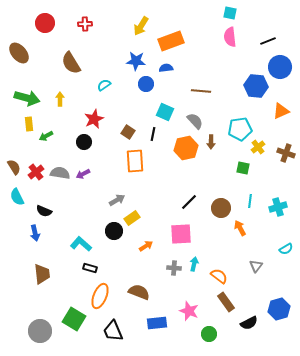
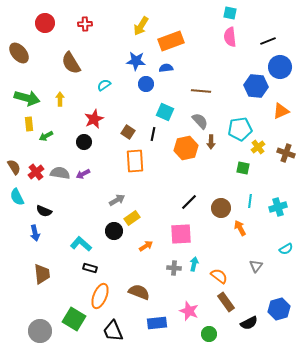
gray semicircle at (195, 121): moved 5 px right
